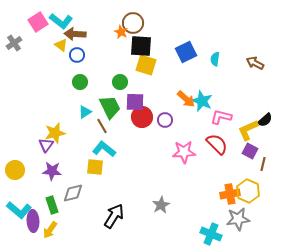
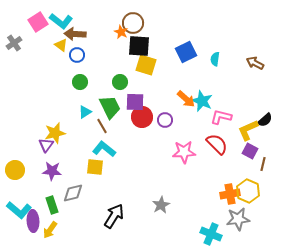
black square at (141, 46): moved 2 px left
